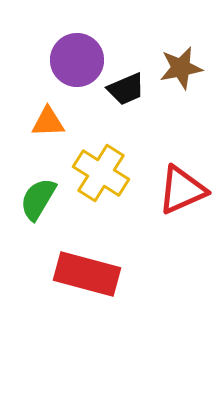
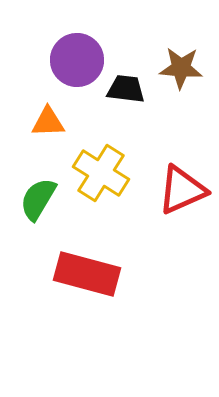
brown star: rotated 15 degrees clockwise
black trapezoid: rotated 150 degrees counterclockwise
